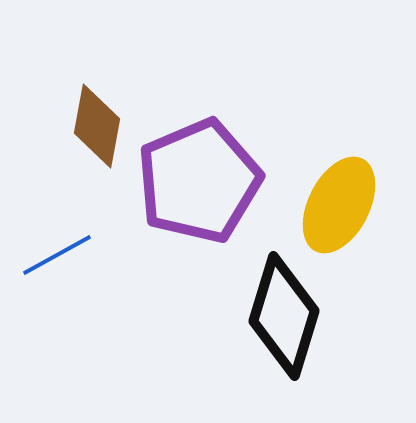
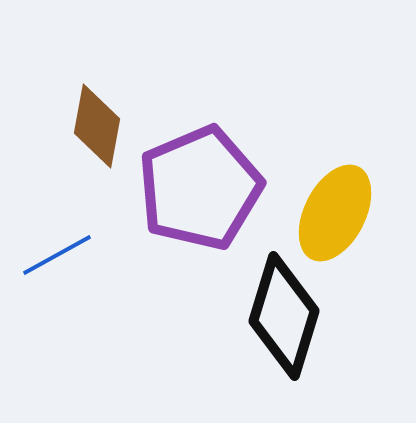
purple pentagon: moved 1 px right, 7 px down
yellow ellipse: moved 4 px left, 8 px down
